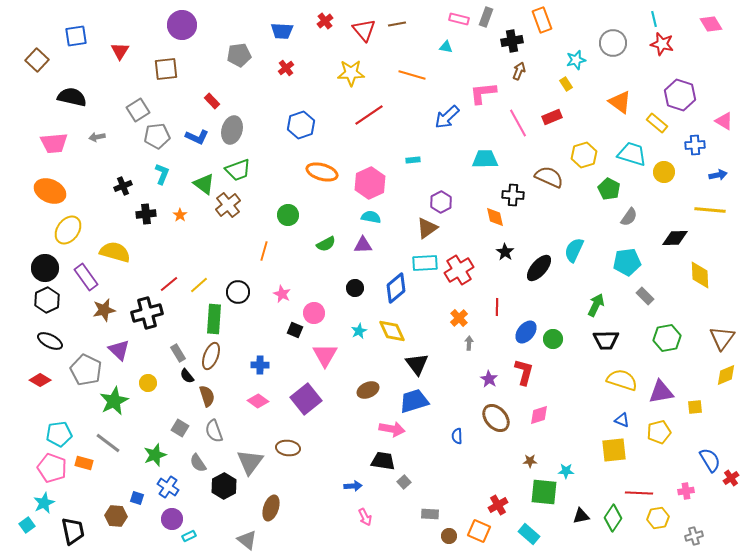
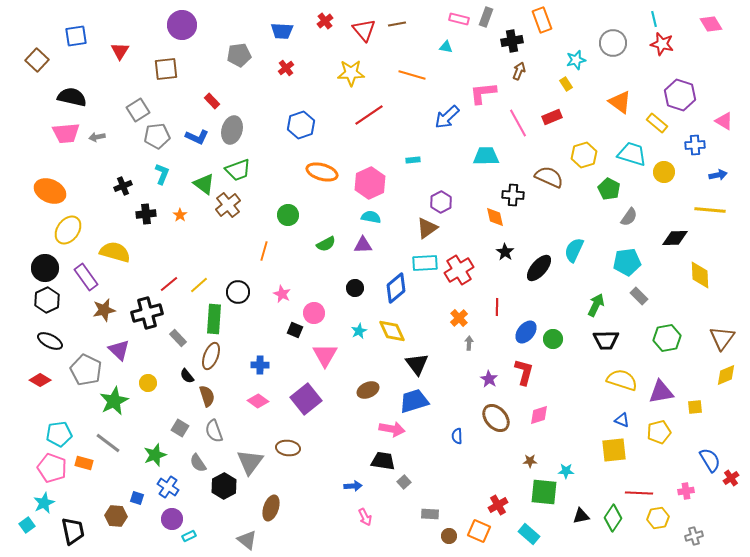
pink trapezoid at (54, 143): moved 12 px right, 10 px up
cyan trapezoid at (485, 159): moved 1 px right, 3 px up
gray rectangle at (645, 296): moved 6 px left
gray rectangle at (178, 353): moved 15 px up; rotated 12 degrees counterclockwise
